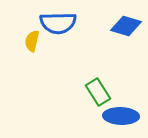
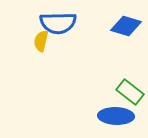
yellow semicircle: moved 9 px right
green rectangle: moved 32 px right; rotated 20 degrees counterclockwise
blue ellipse: moved 5 px left
